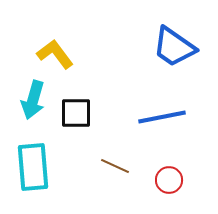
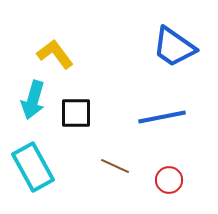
cyan rectangle: rotated 24 degrees counterclockwise
